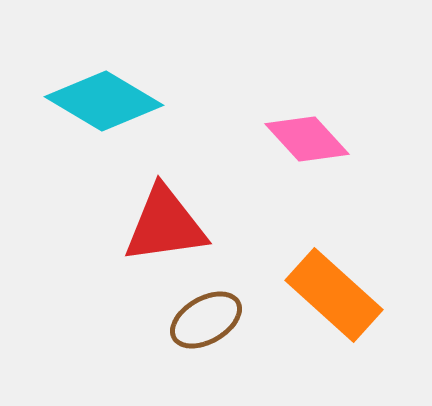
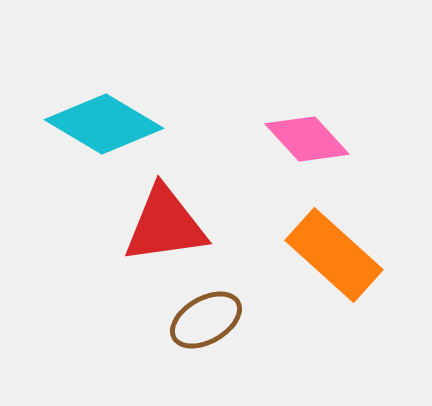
cyan diamond: moved 23 px down
orange rectangle: moved 40 px up
